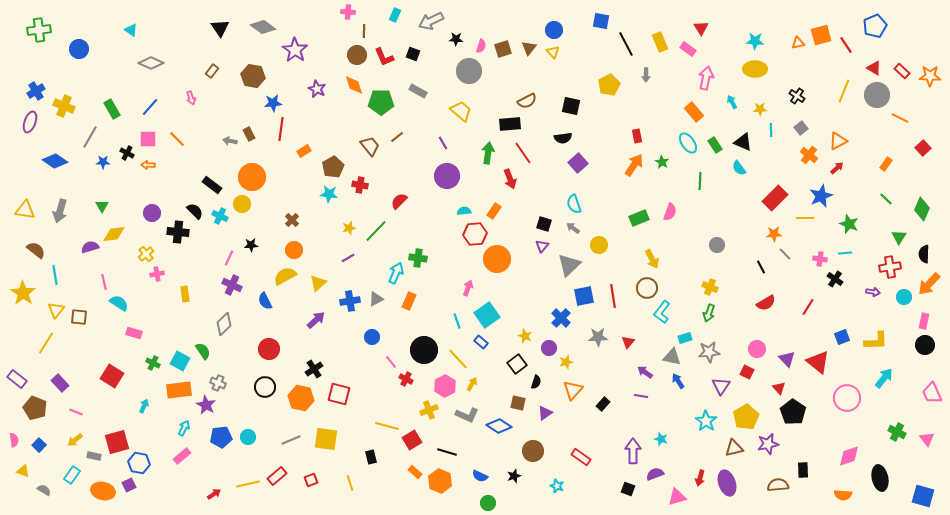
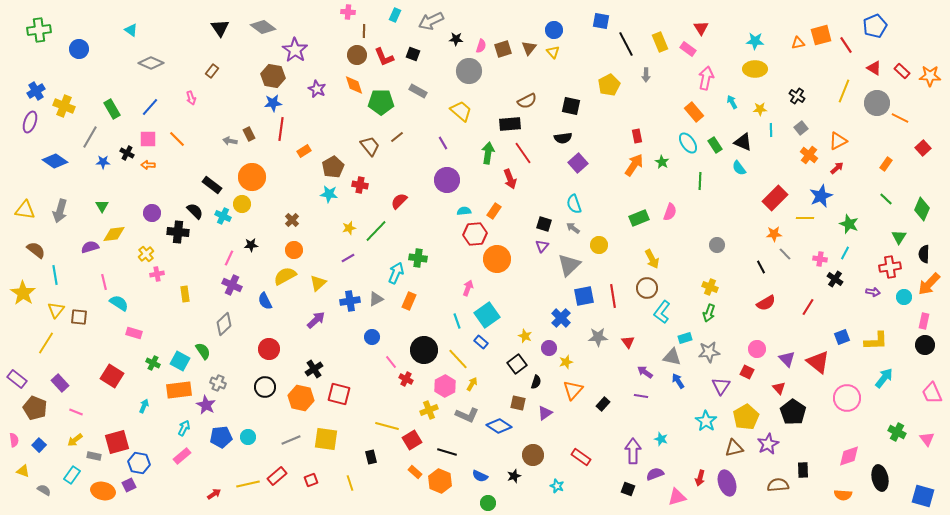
brown hexagon at (253, 76): moved 20 px right
gray circle at (877, 95): moved 8 px down
purple circle at (447, 176): moved 4 px down
cyan cross at (220, 216): moved 3 px right
cyan line at (845, 253): rotated 56 degrees counterclockwise
red triangle at (628, 342): rotated 16 degrees counterclockwise
purple star at (768, 444): rotated 15 degrees counterclockwise
brown circle at (533, 451): moved 4 px down
